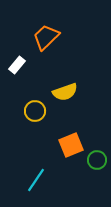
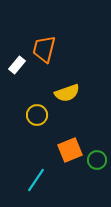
orange trapezoid: moved 2 px left, 12 px down; rotated 32 degrees counterclockwise
yellow semicircle: moved 2 px right, 1 px down
yellow circle: moved 2 px right, 4 px down
orange square: moved 1 px left, 5 px down
